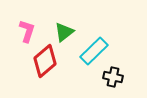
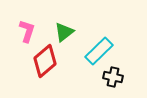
cyan rectangle: moved 5 px right
